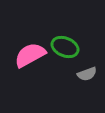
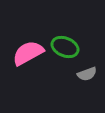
pink semicircle: moved 2 px left, 2 px up
